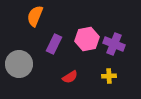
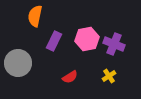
orange semicircle: rotated 10 degrees counterclockwise
purple rectangle: moved 3 px up
gray circle: moved 1 px left, 1 px up
yellow cross: rotated 32 degrees counterclockwise
